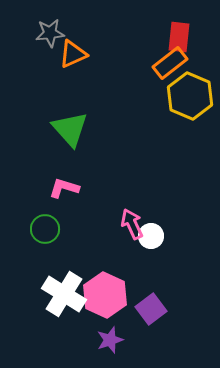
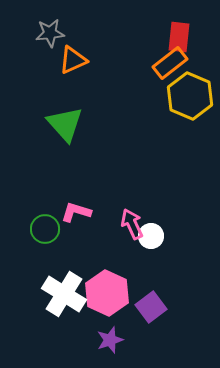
orange triangle: moved 6 px down
green triangle: moved 5 px left, 5 px up
pink L-shape: moved 12 px right, 24 px down
pink hexagon: moved 2 px right, 2 px up
purple square: moved 2 px up
